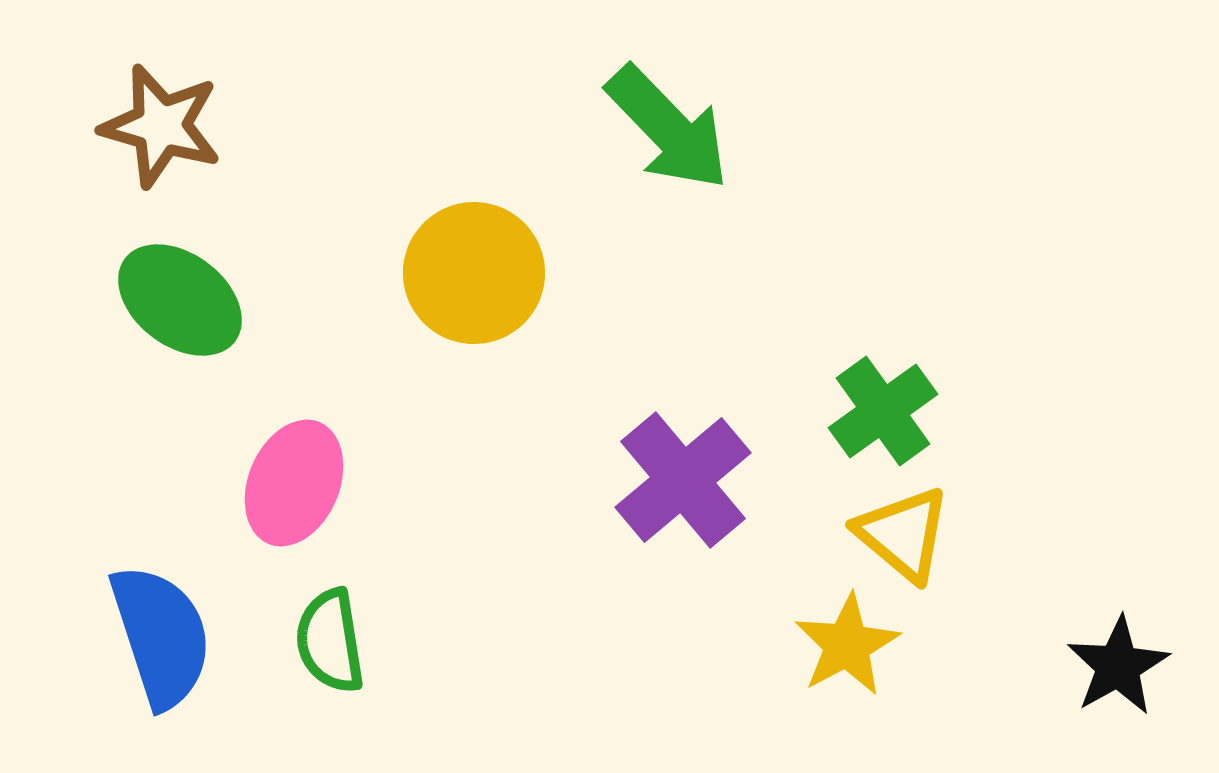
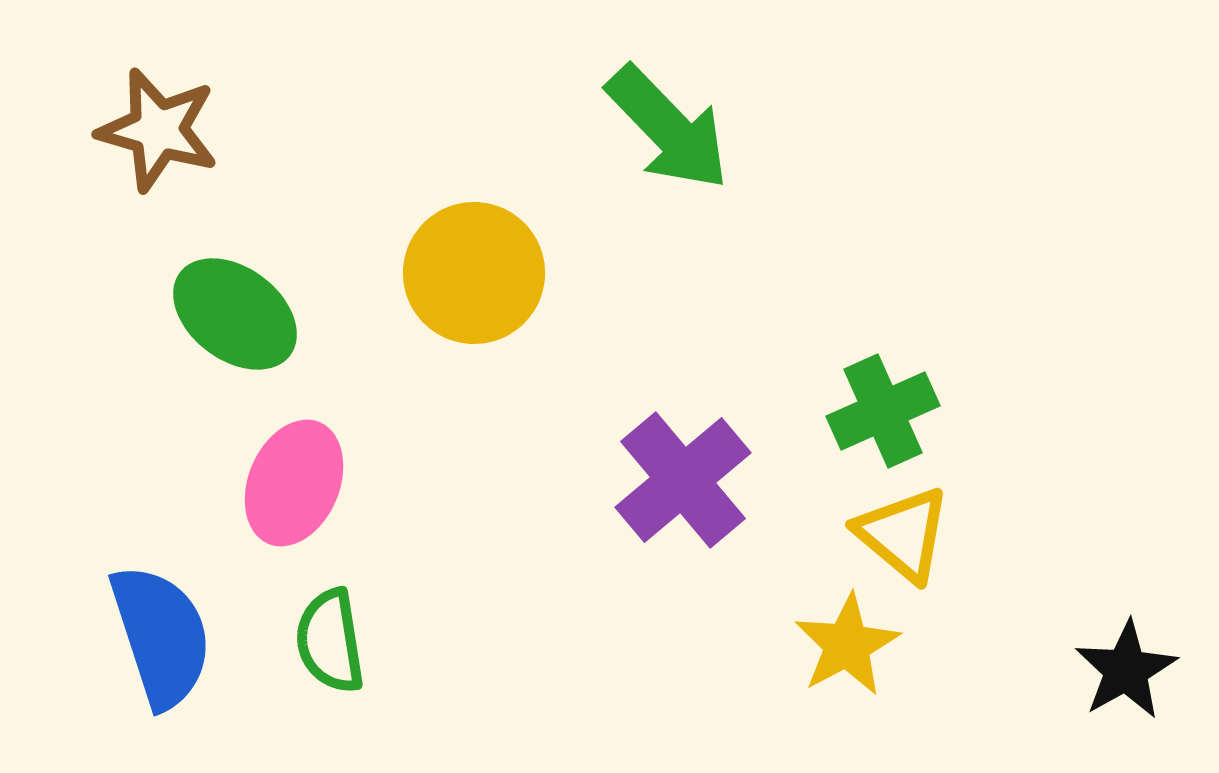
brown star: moved 3 px left, 4 px down
green ellipse: moved 55 px right, 14 px down
green cross: rotated 12 degrees clockwise
black star: moved 8 px right, 4 px down
